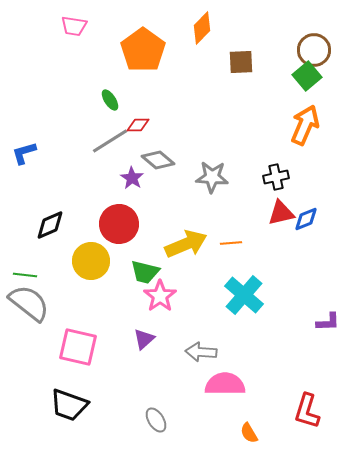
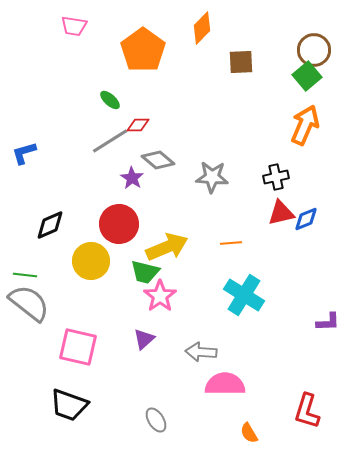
green ellipse: rotated 15 degrees counterclockwise
yellow arrow: moved 19 px left, 3 px down
cyan cross: rotated 9 degrees counterclockwise
